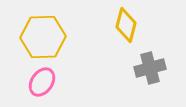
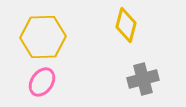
gray cross: moved 7 px left, 11 px down
